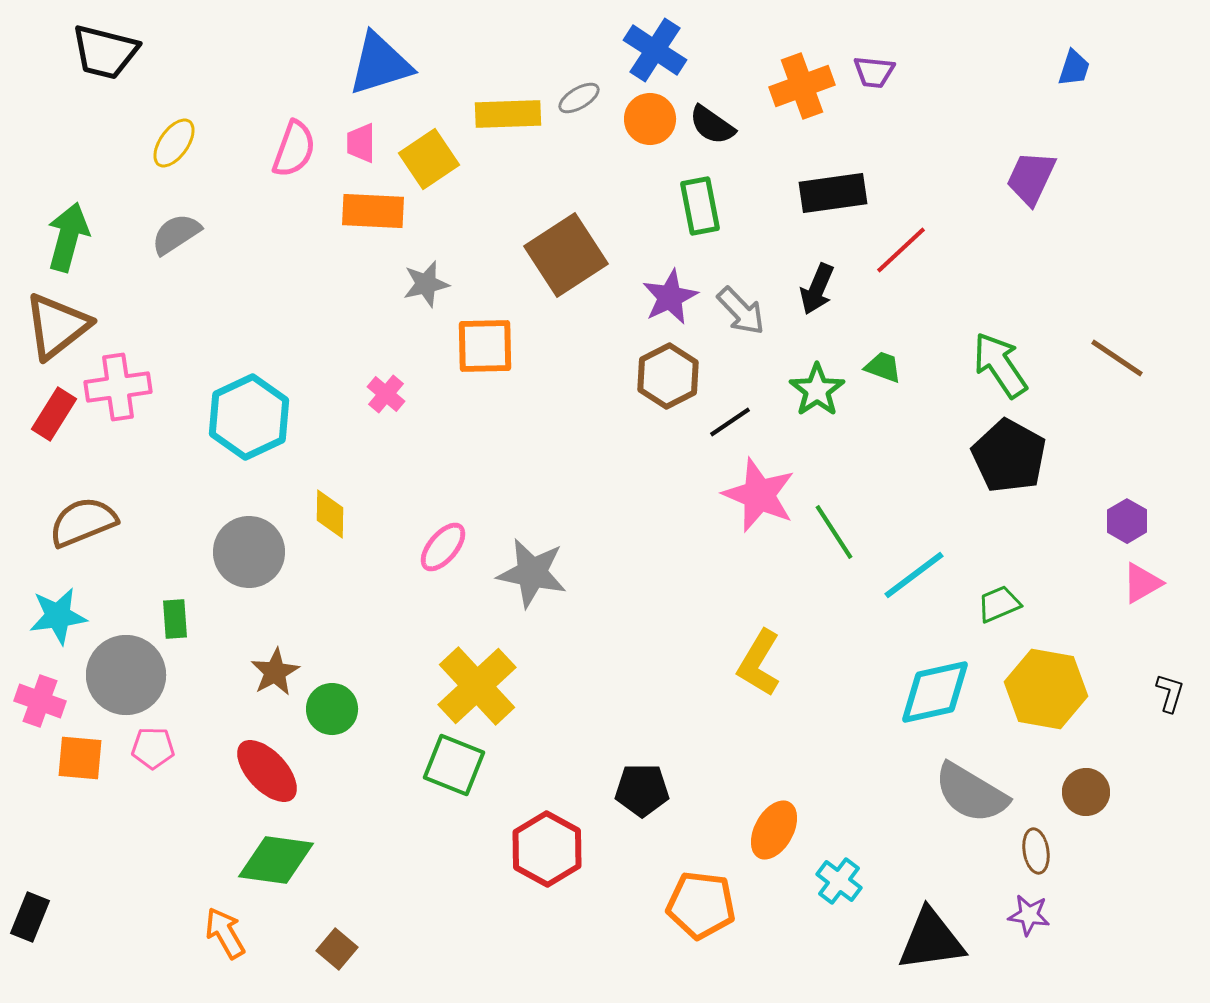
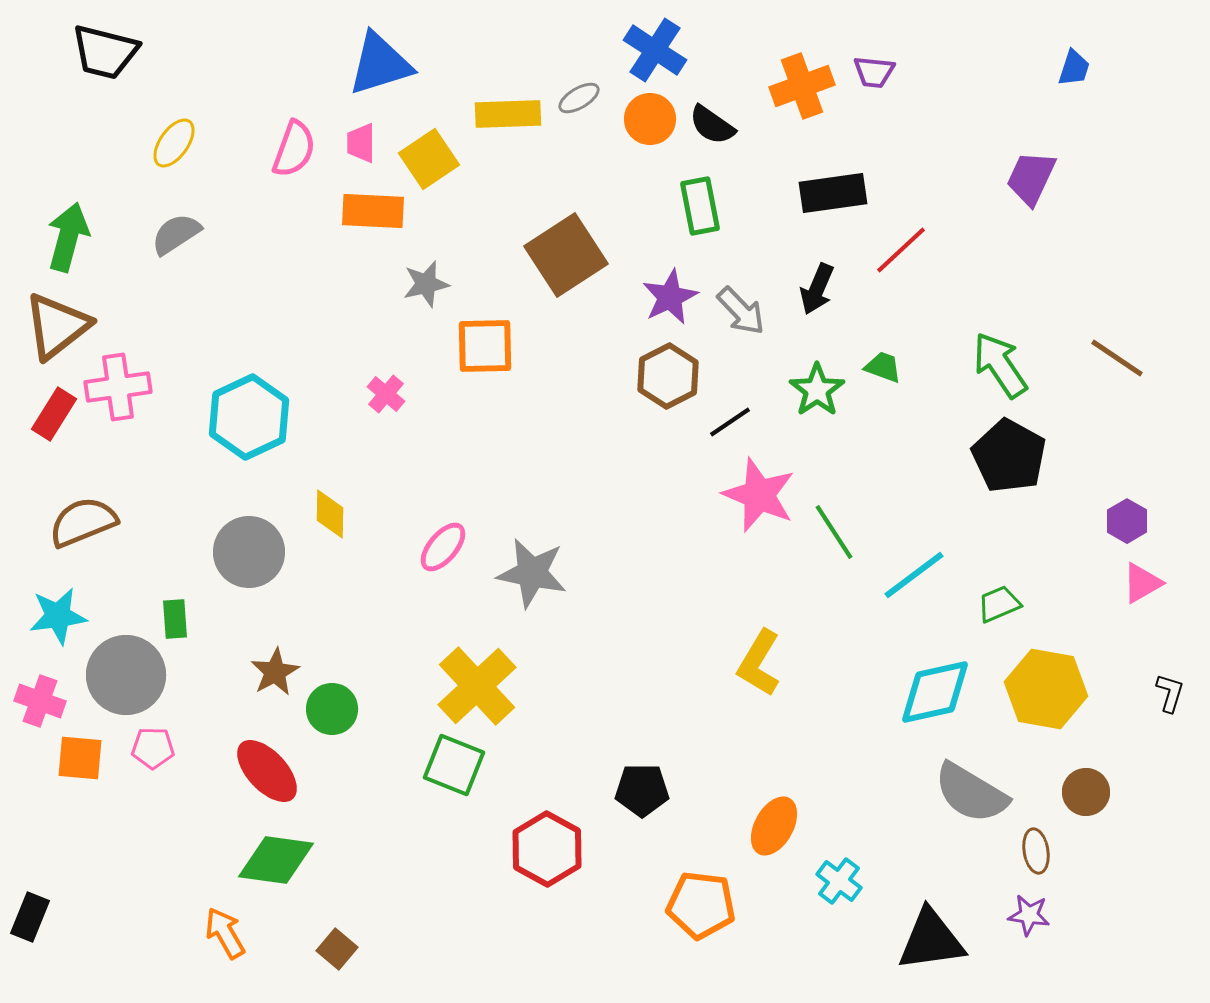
orange ellipse at (774, 830): moved 4 px up
